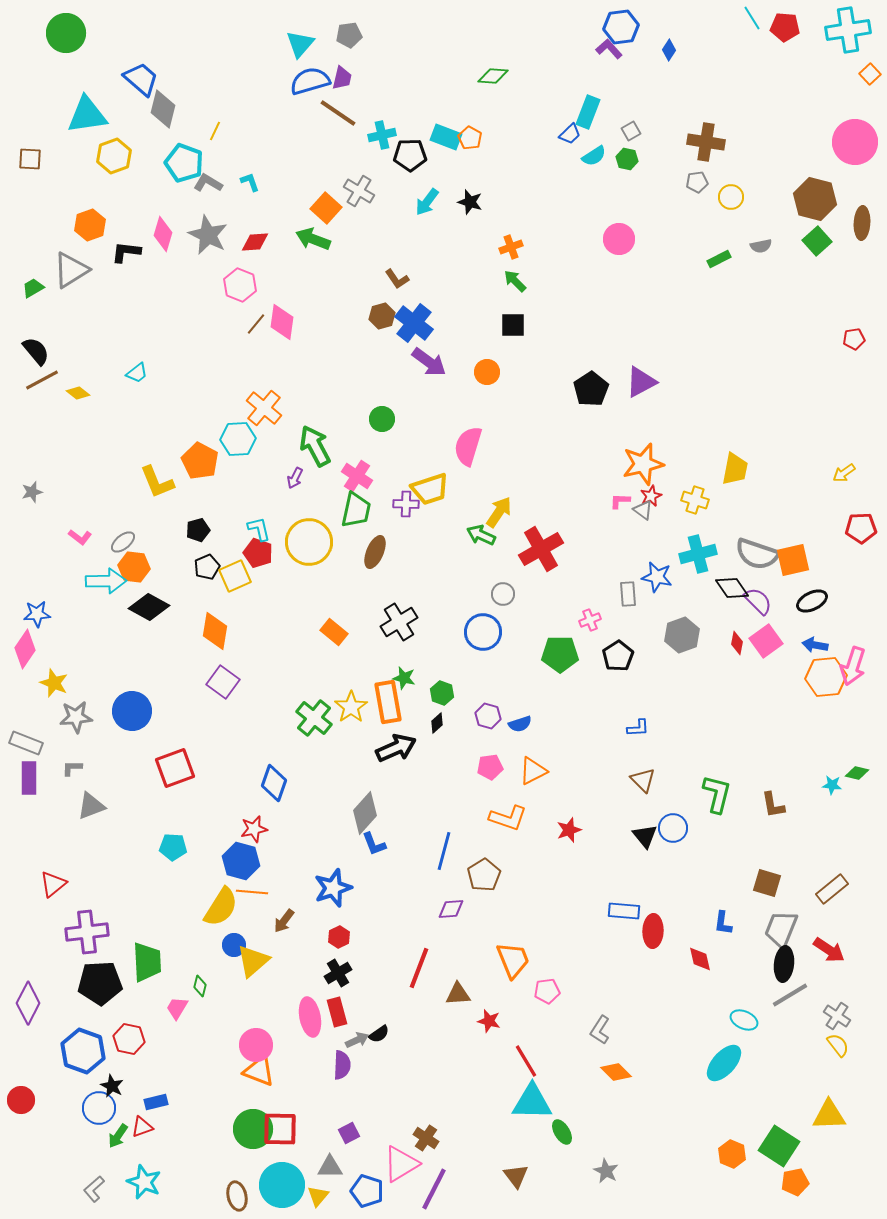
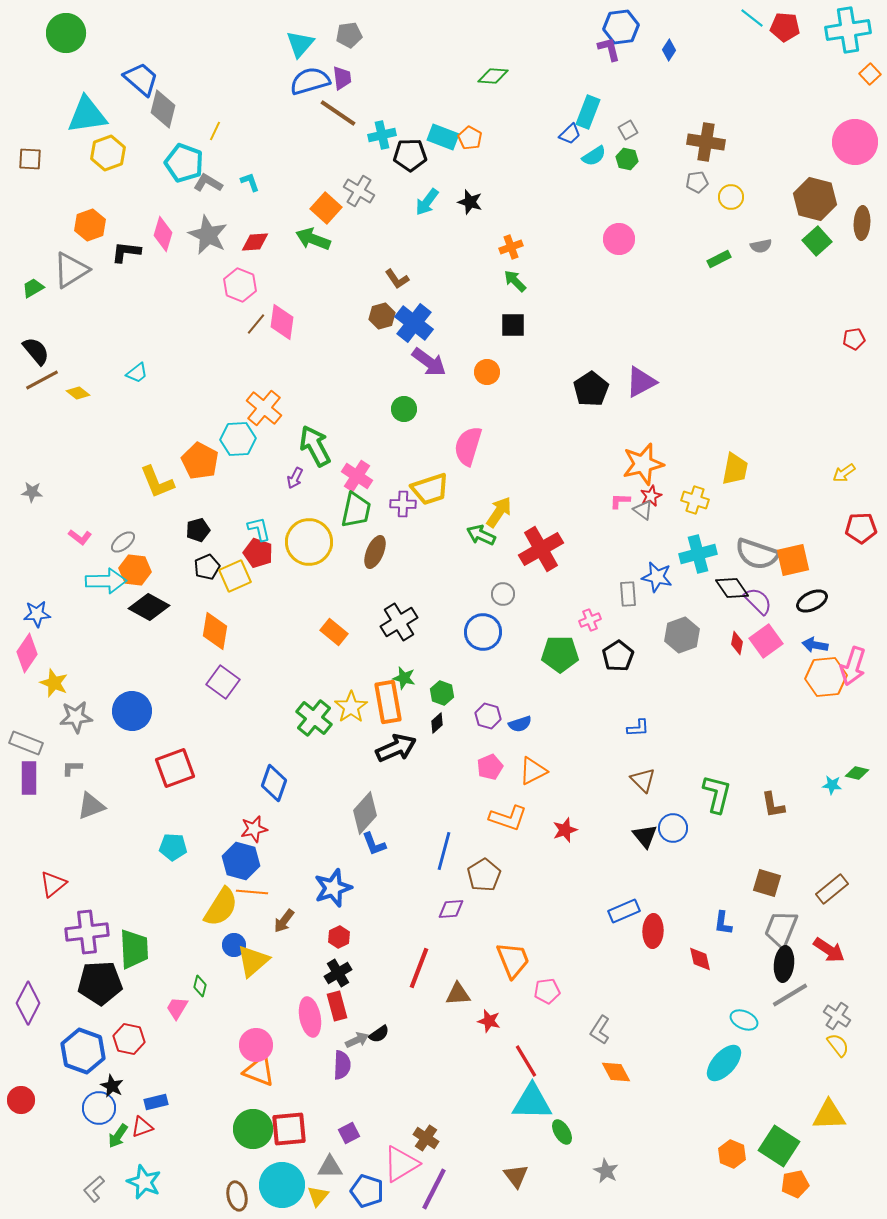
cyan line at (752, 18): rotated 20 degrees counterclockwise
purple L-shape at (609, 49): rotated 28 degrees clockwise
purple trapezoid at (342, 78): rotated 20 degrees counterclockwise
gray square at (631, 131): moved 3 px left, 1 px up
cyan rectangle at (446, 137): moved 3 px left
yellow hexagon at (114, 156): moved 6 px left, 3 px up
green circle at (382, 419): moved 22 px right, 10 px up
gray star at (32, 492): rotated 20 degrees clockwise
purple cross at (406, 504): moved 3 px left
orange hexagon at (134, 567): moved 1 px right, 3 px down
pink diamond at (25, 649): moved 2 px right, 4 px down
pink pentagon at (490, 767): rotated 15 degrees counterclockwise
red star at (569, 830): moved 4 px left
blue rectangle at (624, 911): rotated 28 degrees counterclockwise
green trapezoid at (147, 962): moved 13 px left, 13 px up
red rectangle at (337, 1012): moved 6 px up
orange diamond at (616, 1072): rotated 16 degrees clockwise
red square at (280, 1129): moved 9 px right; rotated 6 degrees counterclockwise
orange pentagon at (795, 1182): moved 2 px down
